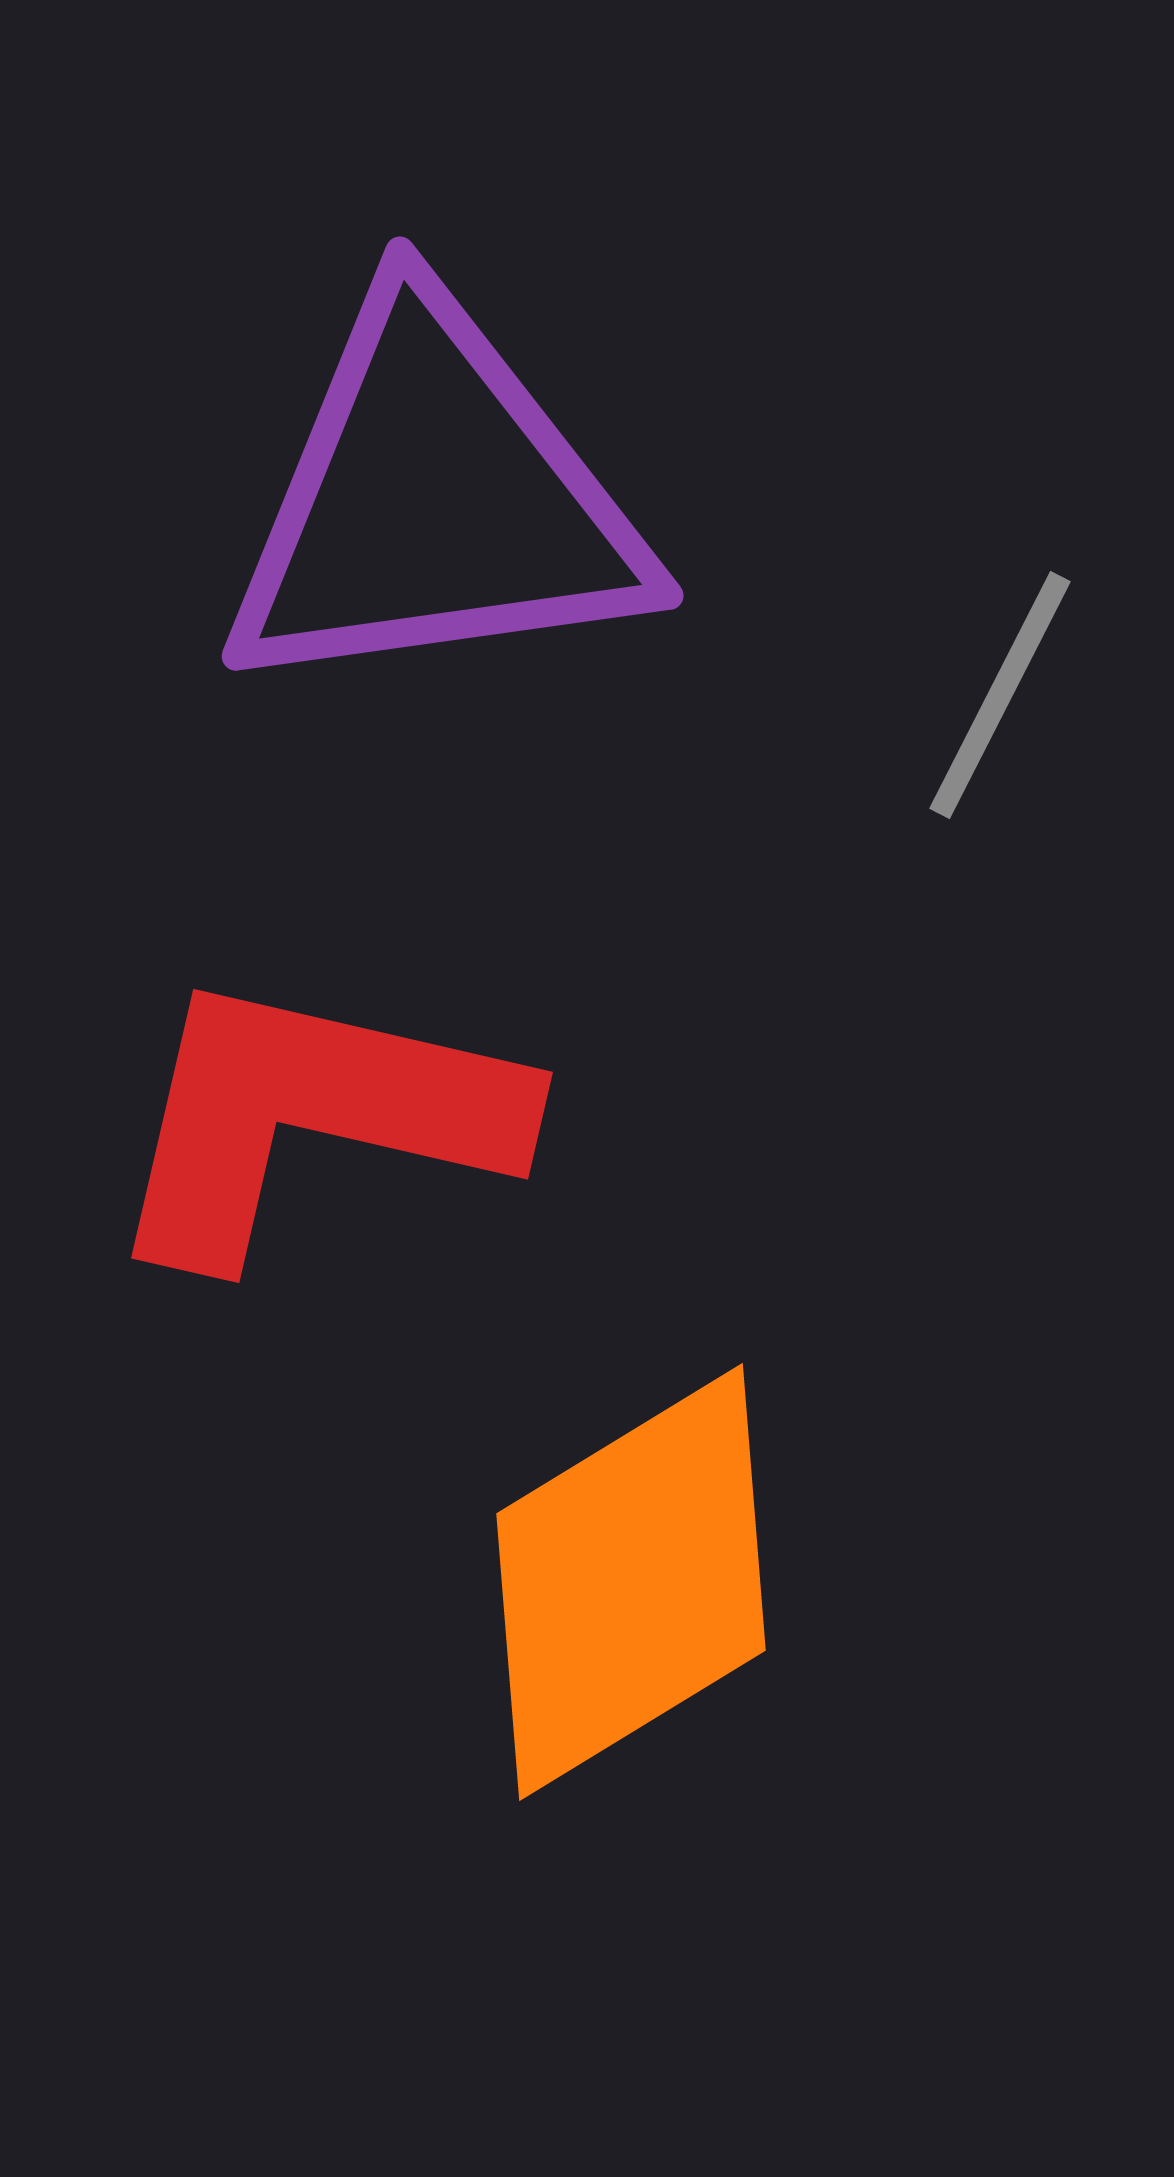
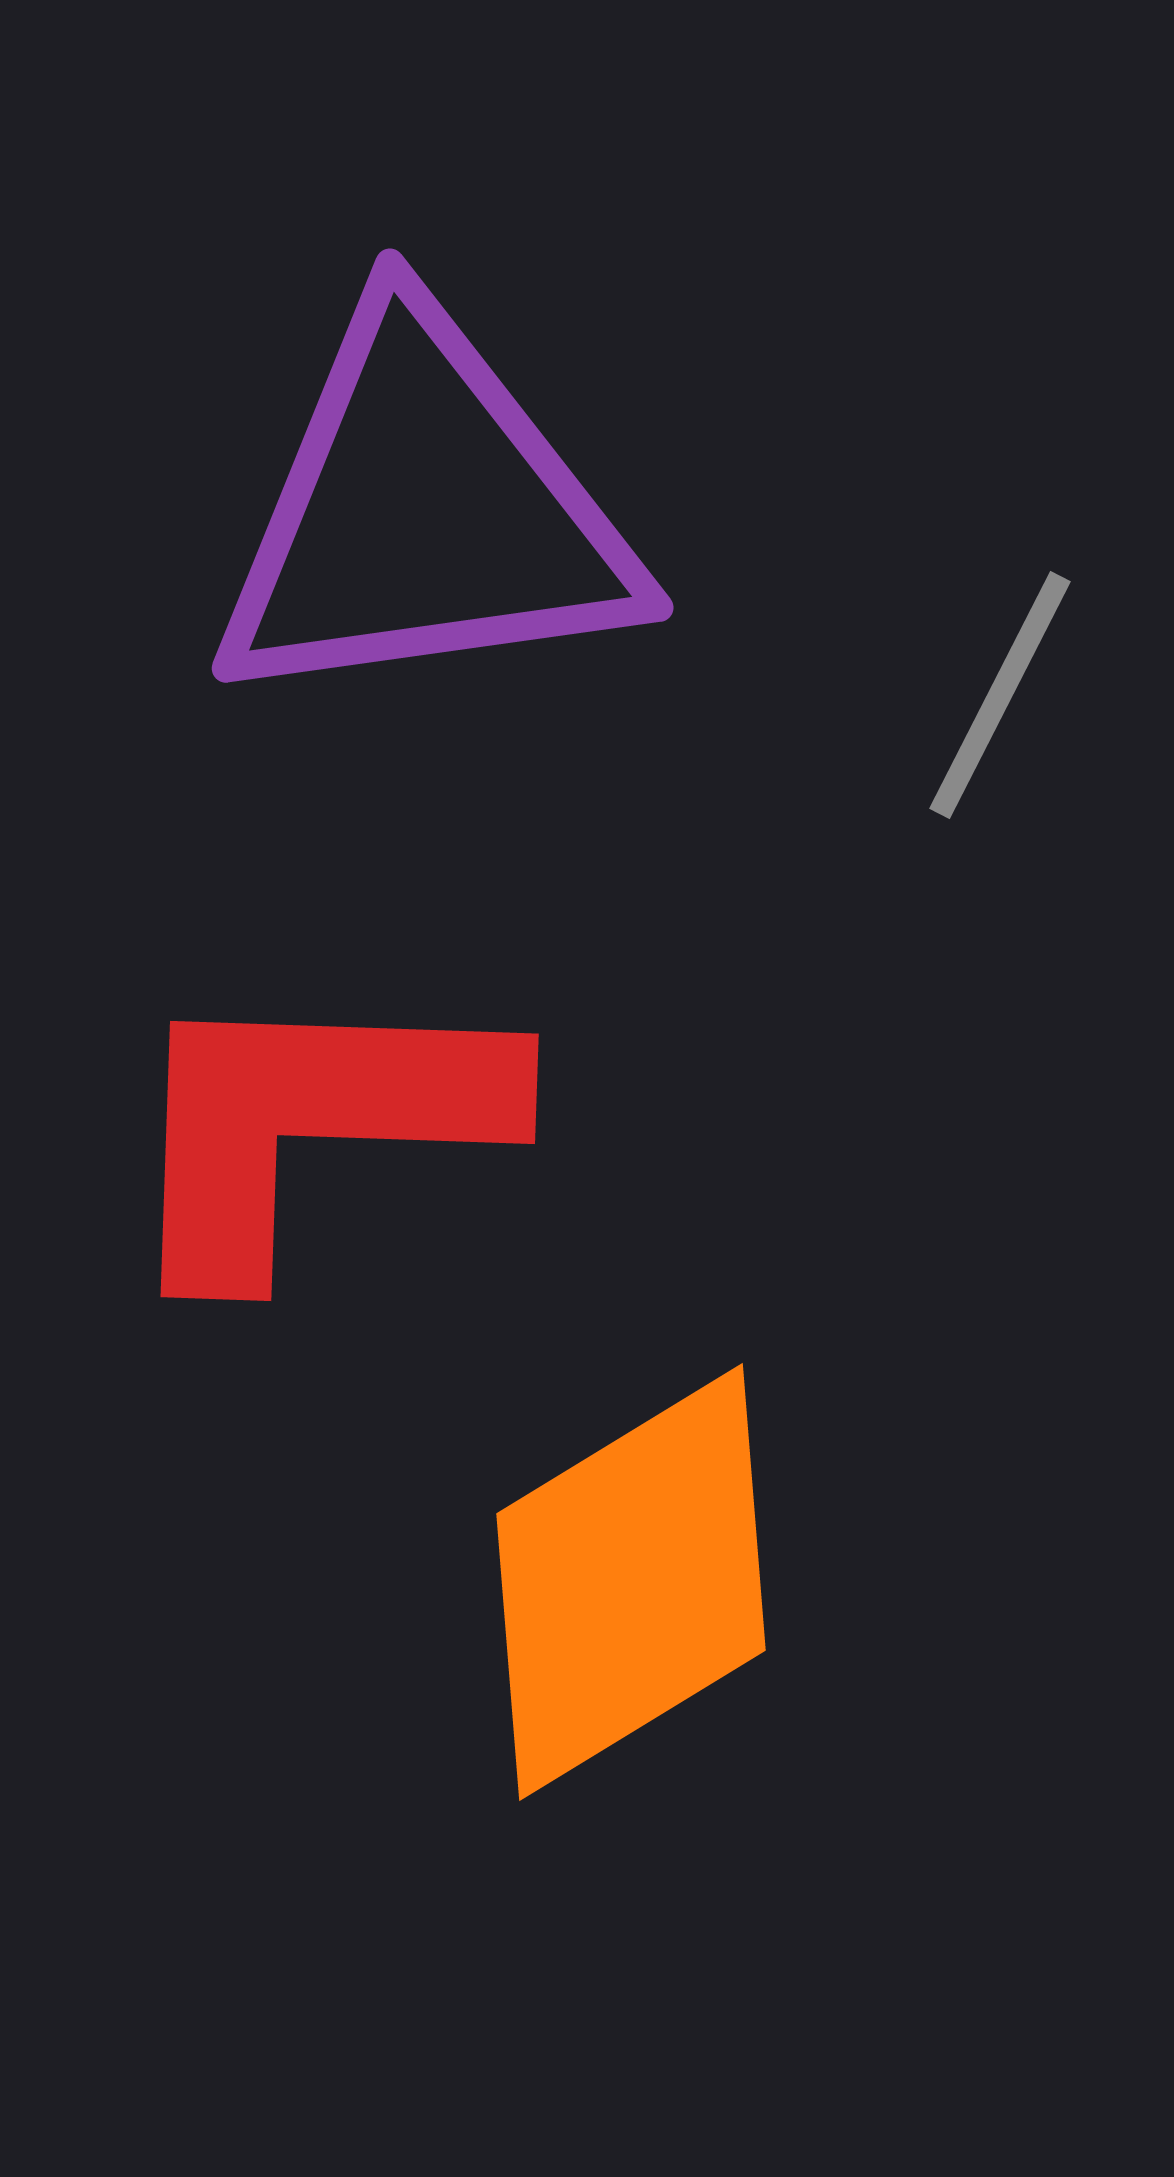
purple triangle: moved 10 px left, 12 px down
red L-shape: moved 1 px left, 7 px down; rotated 11 degrees counterclockwise
